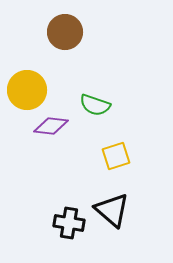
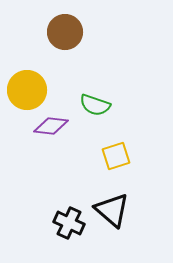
black cross: rotated 16 degrees clockwise
